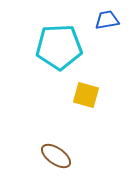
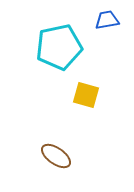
cyan pentagon: rotated 9 degrees counterclockwise
